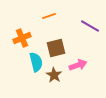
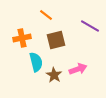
orange line: moved 3 px left, 1 px up; rotated 56 degrees clockwise
orange cross: rotated 12 degrees clockwise
brown square: moved 8 px up
pink arrow: moved 4 px down
